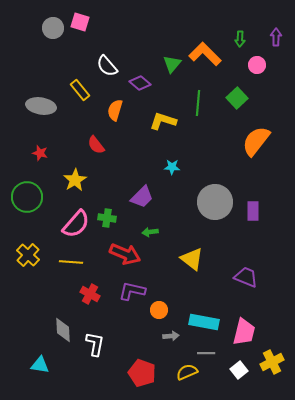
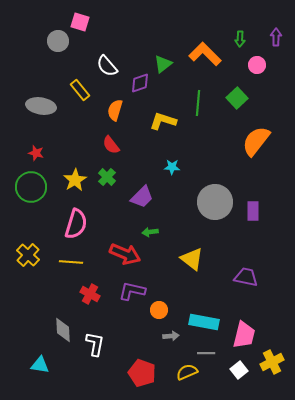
gray circle at (53, 28): moved 5 px right, 13 px down
green triangle at (172, 64): moved 9 px left; rotated 12 degrees clockwise
purple diamond at (140, 83): rotated 60 degrees counterclockwise
red semicircle at (96, 145): moved 15 px right
red star at (40, 153): moved 4 px left
green circle at (27, 197): moved 4 px right, 10 px up
green cross at (107, 218): moved 41 px up; rotated 36 degrees clockwise
pink semicircle at (76, 224): rotated 24 degrees counterclockwise
purple trapezoid at (246, 277): rotated 10 degrees counterclockwise
pink trapezoid at (244, 332): moved 3 px down
